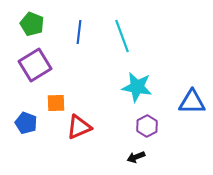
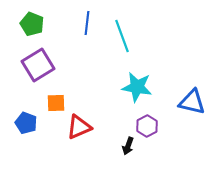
blue line: moved 8 px right, 9 px up
purple square: moved 3 px right
blue triangle: rotated 12 degrees clockwise
black arrow: moved 8 px left, 11 px up; rotated 48 degrees counterclockwise
